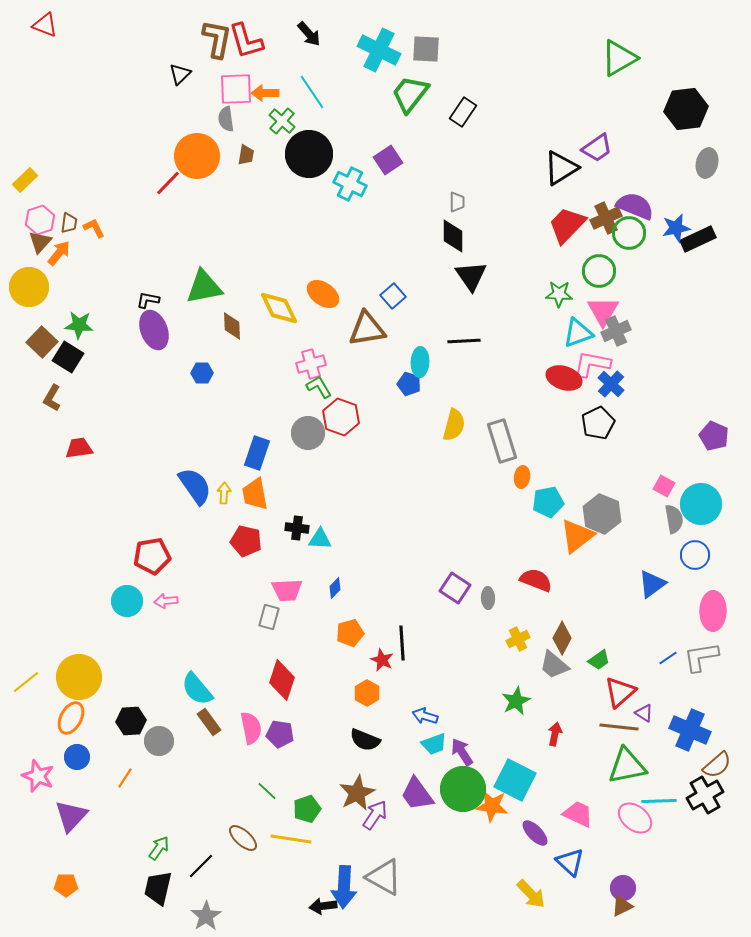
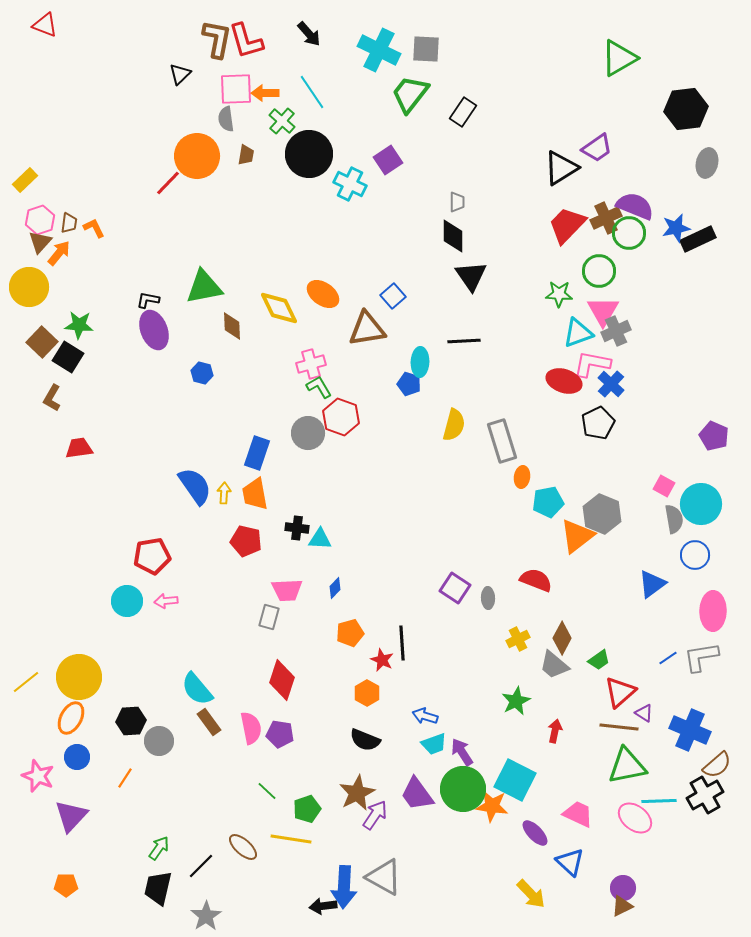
blue hexagon at (202, 373): rotated 15 degrees clockwise
red ellipse at (564, 378): moved 3 px down
red arrow at (555, 734): moved 3 px up
brown ellipse at (243, 838): moved 9 px down
